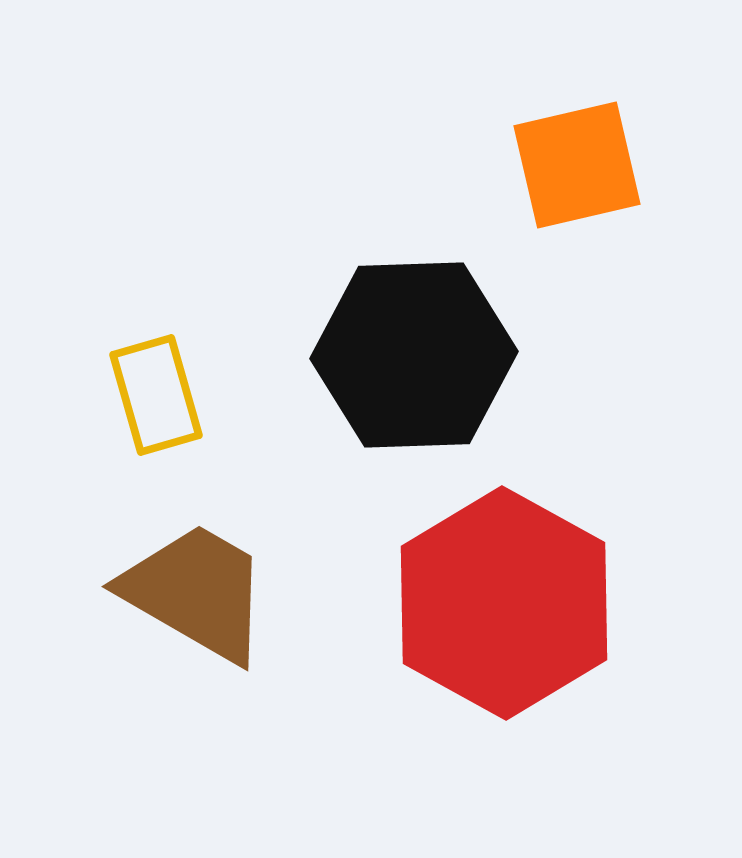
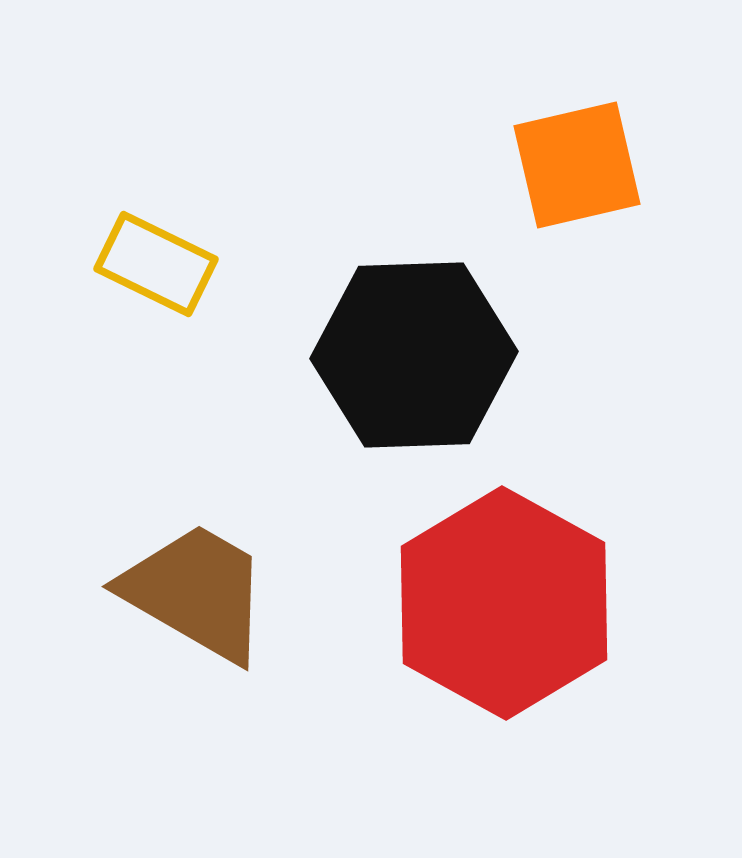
yellow rectangle: moved 131 px up; rotated 48 degrees counterclockwise
